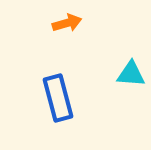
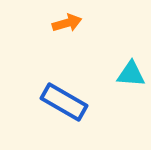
blue rectangle: moved 6 px right, 4 px down; rotated 45 degrees counterclockwise
